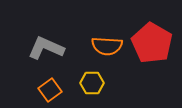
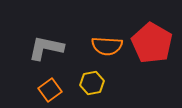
gray L-shape: rotated 12 degrees counterclockwise
yellow hexagon: rotated 10 degrees counterclockwise
